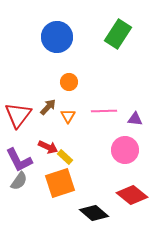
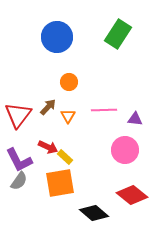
pink line: moved 1 px up
orange square: rotated 8 degrees clockwise
